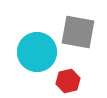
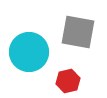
cyan circle: moved 8 px left
